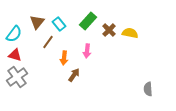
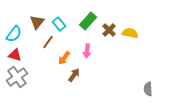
orange arrow: rotated 32 degrees clockwise
